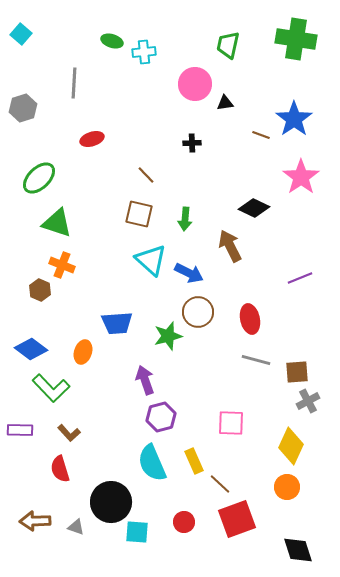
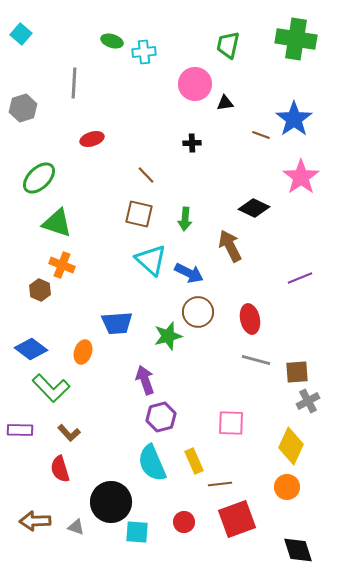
brown line at (220, 484): rotated 50 degrees counterclockwise
